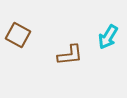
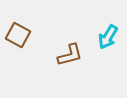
brown L-shape: rotated 8 degrees counterclockwise
